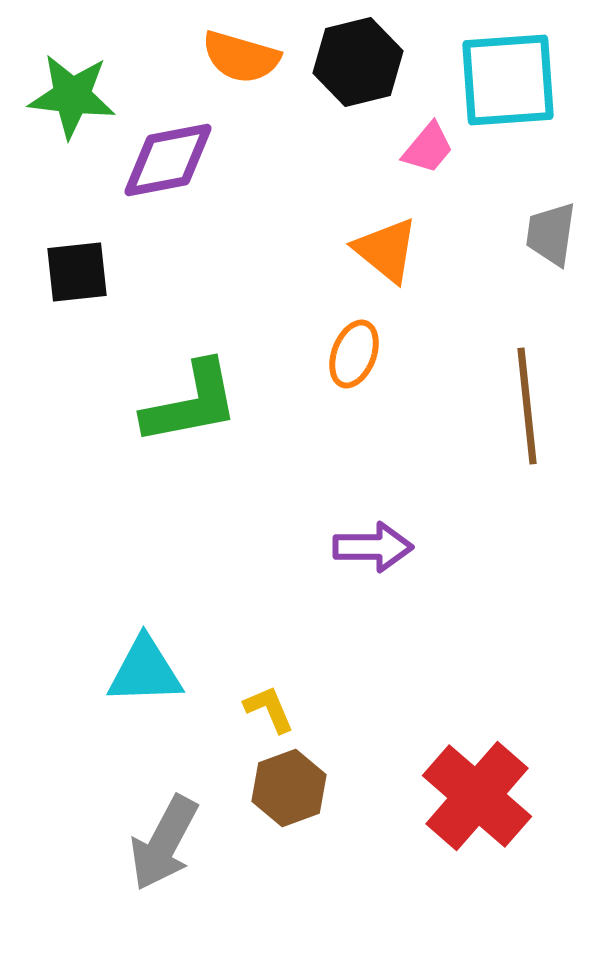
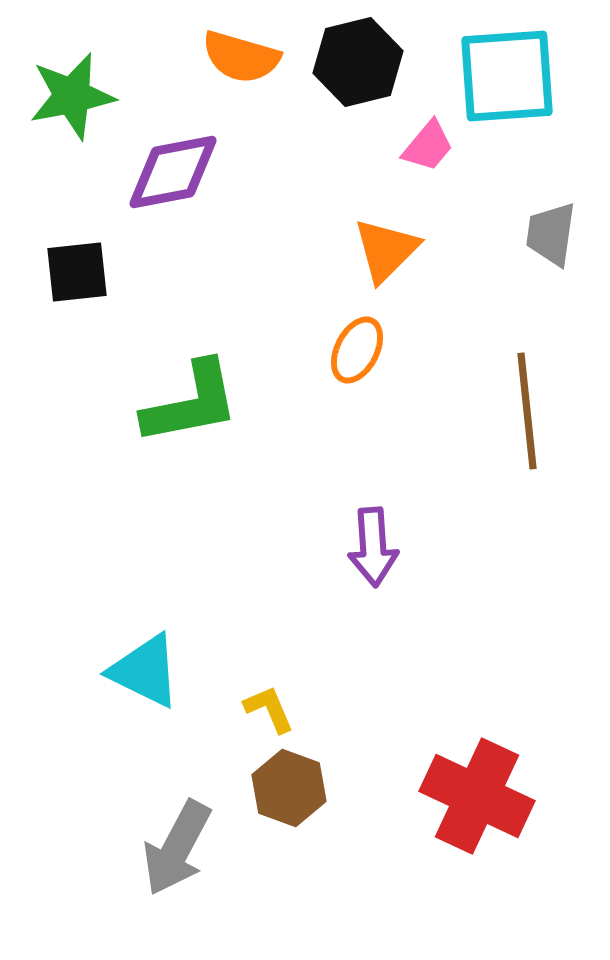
cyan square: moved 1 px left, 4 px up
green star: rotated 18 degrees counterclockwise
pink trapezoid: moved 2 px up
purple diamond: moved 5 px right, 12 px down
orange triangle: rotated 36 degrees clockwise
orange ellipse: moved 3 px right, 4 px up; rotated 6 degrees clockwise
brown line: moved 5 px down
purple arrow: rotated 86 degrees clockwise
cyan triangle: rotated 28 degrees clockwise
brown hexagon: rotated 20 degrees counterclockwise
red cross: rotated 16 degrees counterclockwise
gray arrow: moved 13 px right, 5 px down
